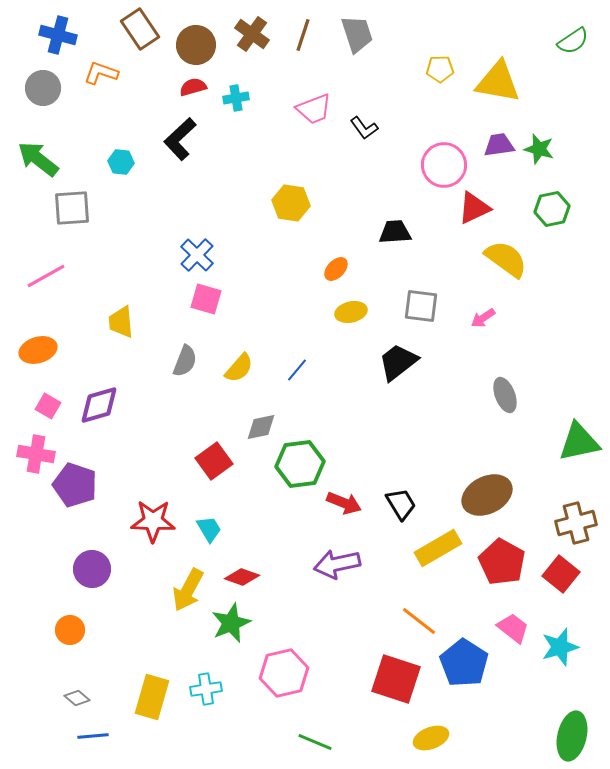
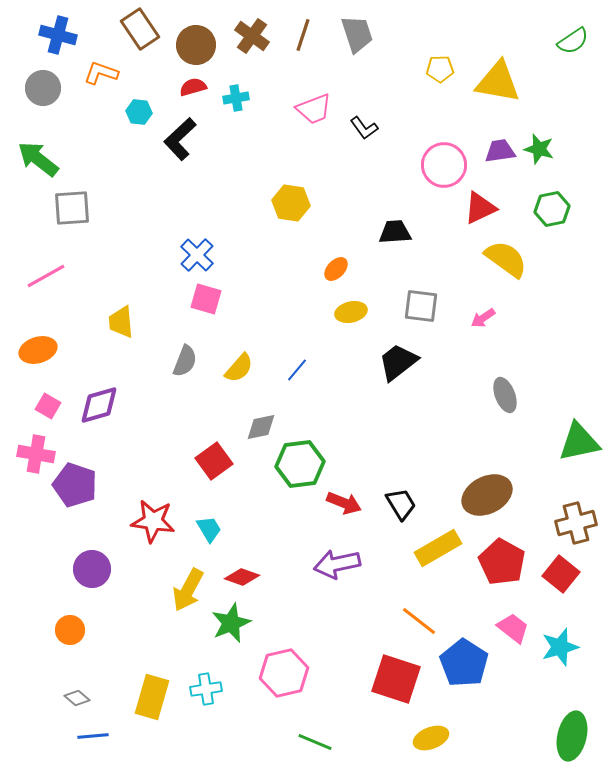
brown cross at (252, 34): moved 2 px down
purple trapezoid at (499, 145): moved 1 px right, 6 px down
cyan hexagon at (121, 162): moved 18 px right, 50 px up
red triangle at (474, 208): moved 6 px right
red star at (153, 521): rotated 6 degrees clockwise
